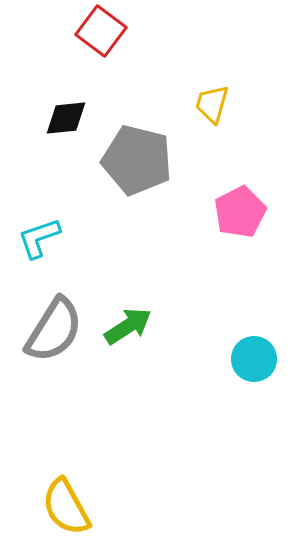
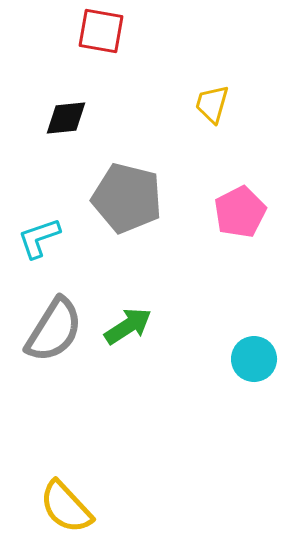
red square: rotated 27 degrees counterclockwise
gray pentagon: moved 10 px left, 38 px down
yellow semicircle: rotated 14 degrees counterclockwise
